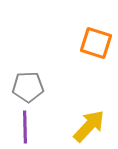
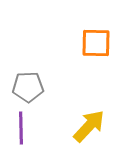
orange square: rotated 16 degrees counterclockwise
purple line: moved 4 px left, 1 px down
